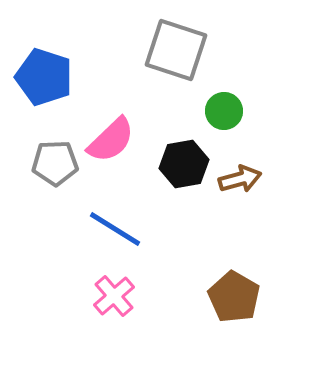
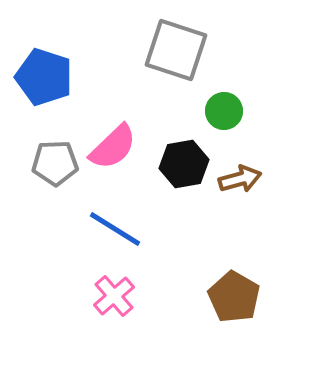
pink semicircle: moved 2 px right, 7 px down
